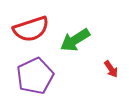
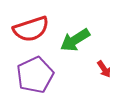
red arrow: moved 7 px left
purple pentagon: moved 1 px up
